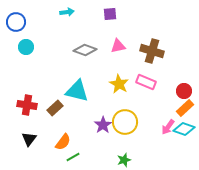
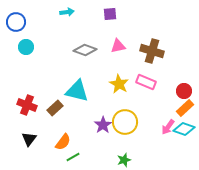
red cross: rotated 12 degrees clockwise
